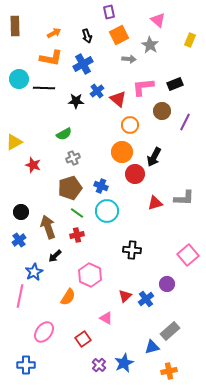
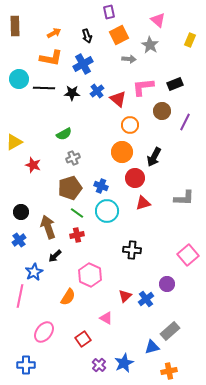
black star at (76, 101): moved 4 px left, 8 px up
red circle at (135, 174): moved 4 px down
red triangle at (155, 203): moved 12 px left
